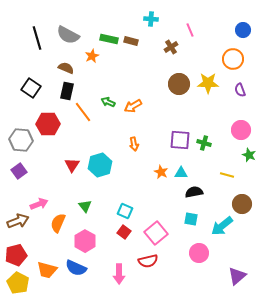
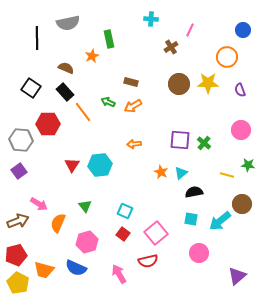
pink line at (190, 30): rotated 48 degrees clockwise
gray semicircle at (68, 35): moved 12 px up; rotated 40 degrees counterclockwise
black line at (37, 38): rotated 15 degrees clockwise
green rectangle at (109, 39): rotated 66 degrees clockwise
brown rectangle at (131, 41): moved 41 px down
orange circle at (233, 59): moved 6 px left, 2 px up
black rectangle at (67, 91): moved 2 px left, 1 px down; rotated 54 degrees counterclockwise
green cross at (204, 143): rotated 24 degrees clockwise
orange arrow at (134, 144): rotated 96 degrees clockwise
green star at (249, 155): moved 1 px left, 10 px down; rotated 16 degrees counterclockwise
cyan hexagon at (100, 165): rotated 10 degrees clockwise
cyan triangle at (181, 173): rotated 40 degrees counterclockwise
pink arrow at (39, 204): rotated 54 degrees clockwise
cyan arrow at (222, 226): moved 2 px left, 5 px up
red square at (124, 232): moved 1 px left, 2 px down
pink hexagon at (85, 241): moved 2 px right, 1 px down; rotated 15 degrees clockwise
orange trapezoid at (47, 270): moved 3 px left
pink arrow at (119, 274): rotated 150 degrees clockwise
